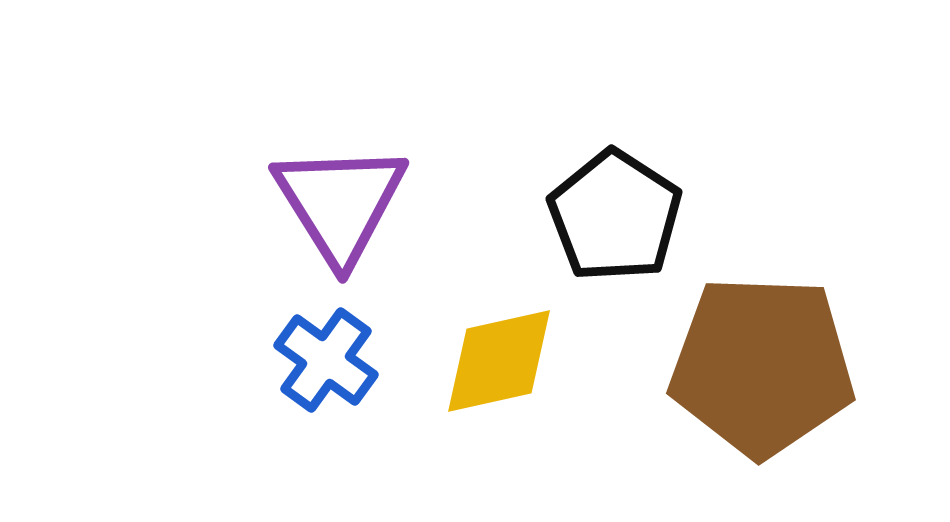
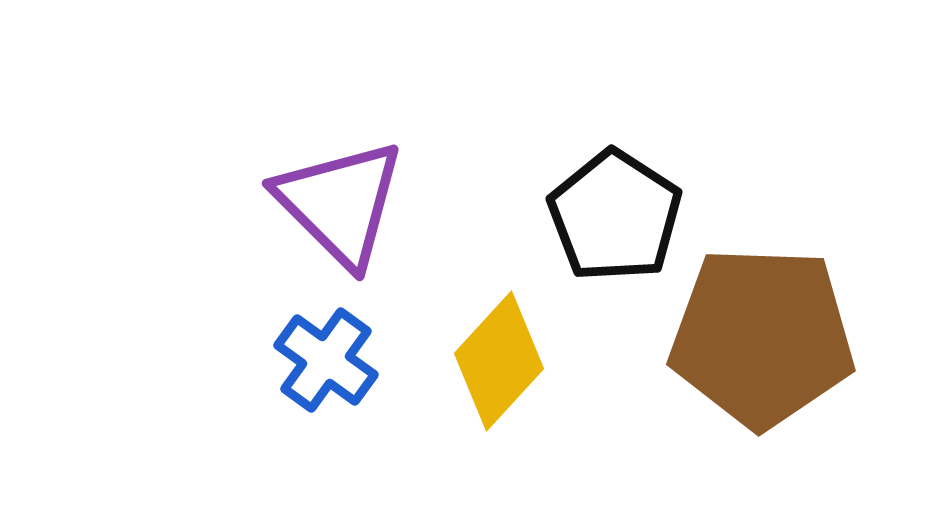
purple triangle: rotated 13 degrees counterclockwise
yellow diamond: rotated 35 degrees counterclockwise
brown pentagon: moved 29 px up
